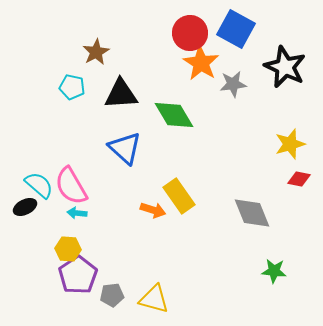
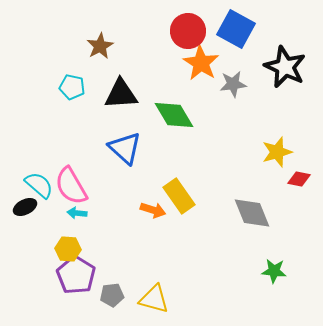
red circle: moved 2 px left, 2 px up
brown star: moved 4 px right, 6 px up
yellow star: moved 13 px left, 8 px down
purple pentagon: moved 2 px left; rotated 6 degrees counterclockwise
